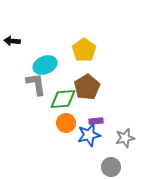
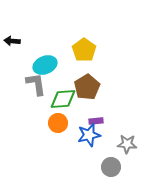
orange circle: moved 8 px left
gray star: moved 2 px right, 6 px down; rotated 18 degrees clockwise
